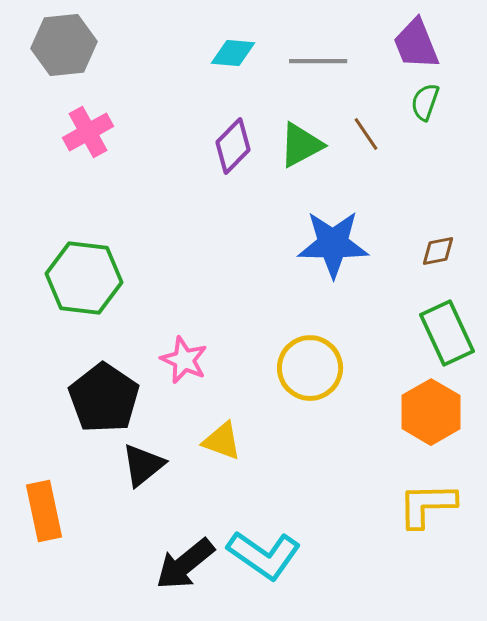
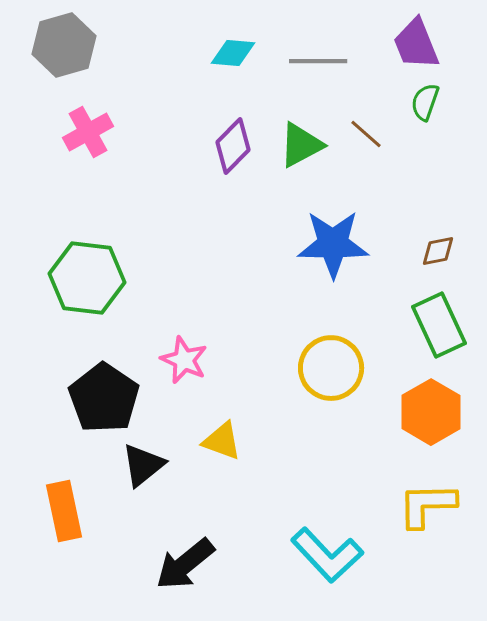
gray hexagon: rotated 10 degrees counterclockwise
brown line: rotated 15 degrees counterclockwise
green hexagon: moved 3 px right
green rectangle: moved 8 px left, 8 px up
yellow circle: moved 21 px right
orange rectangle: moved 20 px right
cyan L-shape: moved 63 px right; rotated 12 degrees clockwise
